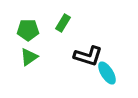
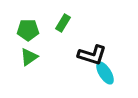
black L-shape: moved 4 px right, 1 px up
cyan ellipse: moved 2 px left
